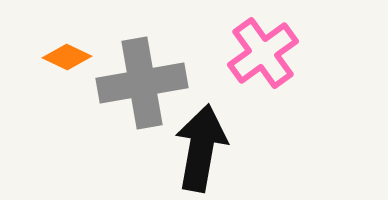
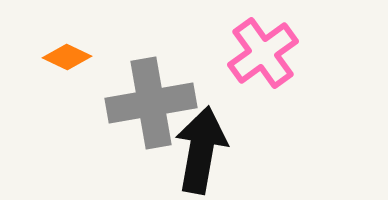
gray cross: moved 9 px right, 20 px down
black arrow: moved 2 px down
